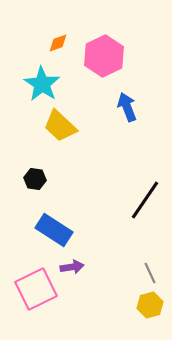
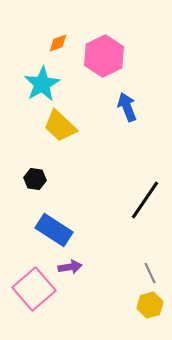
cyan star: rotated 9 degrees clockwise
purple arrow: moved 2 px left
pink square: moved 2 px left; rotated 15 degrees counterclockwise
